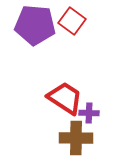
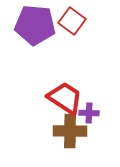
brown cross: moved 6 px left, 7 px up
